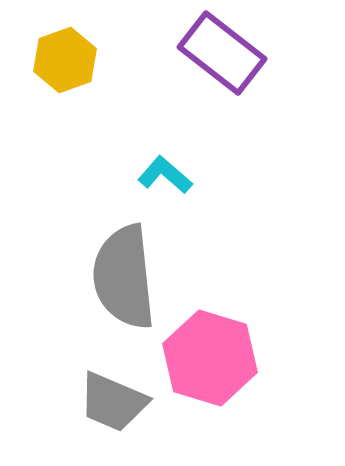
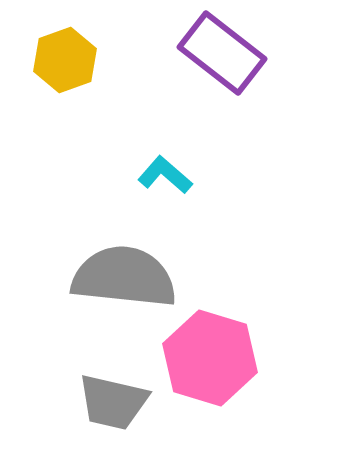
gray semicircle: rotated 102 degrees clockwise
gray trapezoid: rotated 10 degrees counterclockwise
